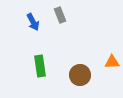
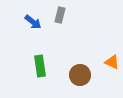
gray rectangle: rotated 35 degrees clockwise
blue arrow: rotated 24 degrees counterclockwise
orange triangle: rotated 28 degrees clockwise
